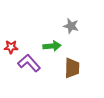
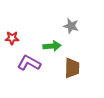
red star: moved 1 px right, 9 px up
purple L-shape: rotated 20 degrees counterclockwise
